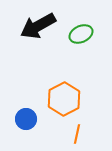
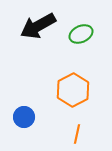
orange hexagon: moved 9 px right, 9 px up
blue circle: moved 2 px left, 2 px up
